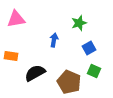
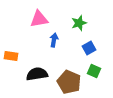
pink triangle: moved 23 px right
black semicircle: moved 2 px right, 1 px down; rotated 20 degrees clockwise
